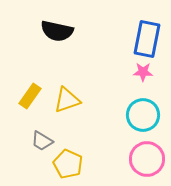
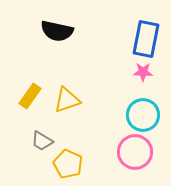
blue rectangle: moved 1 px left
pink circle: moved 12 px left, 7 px up
